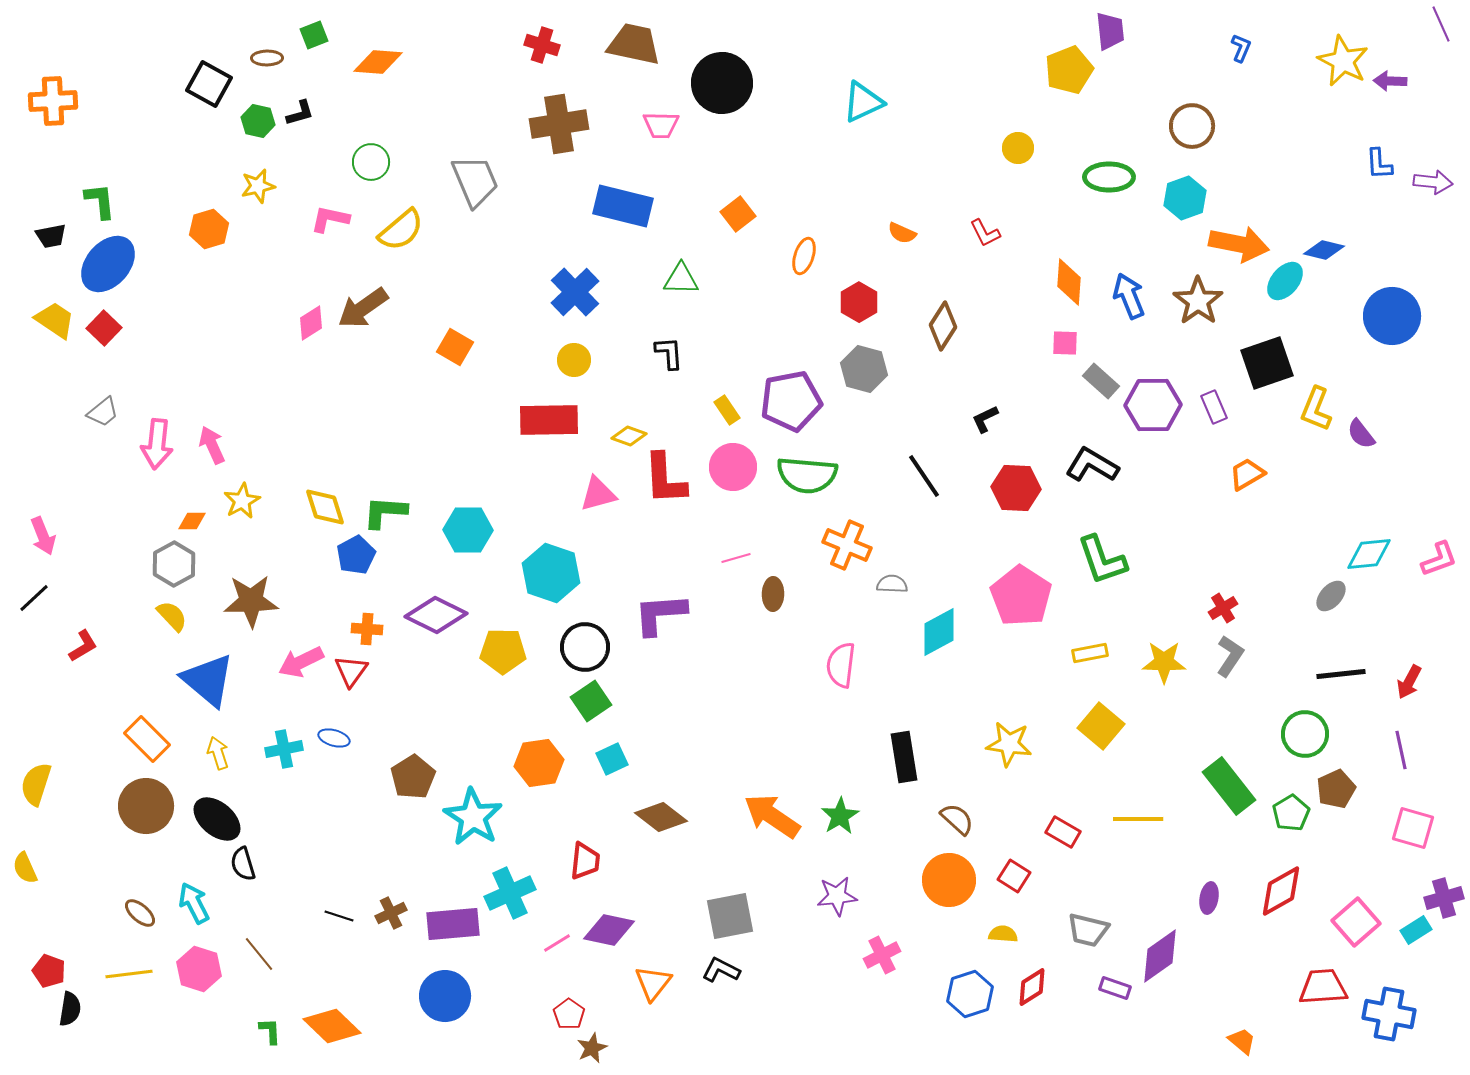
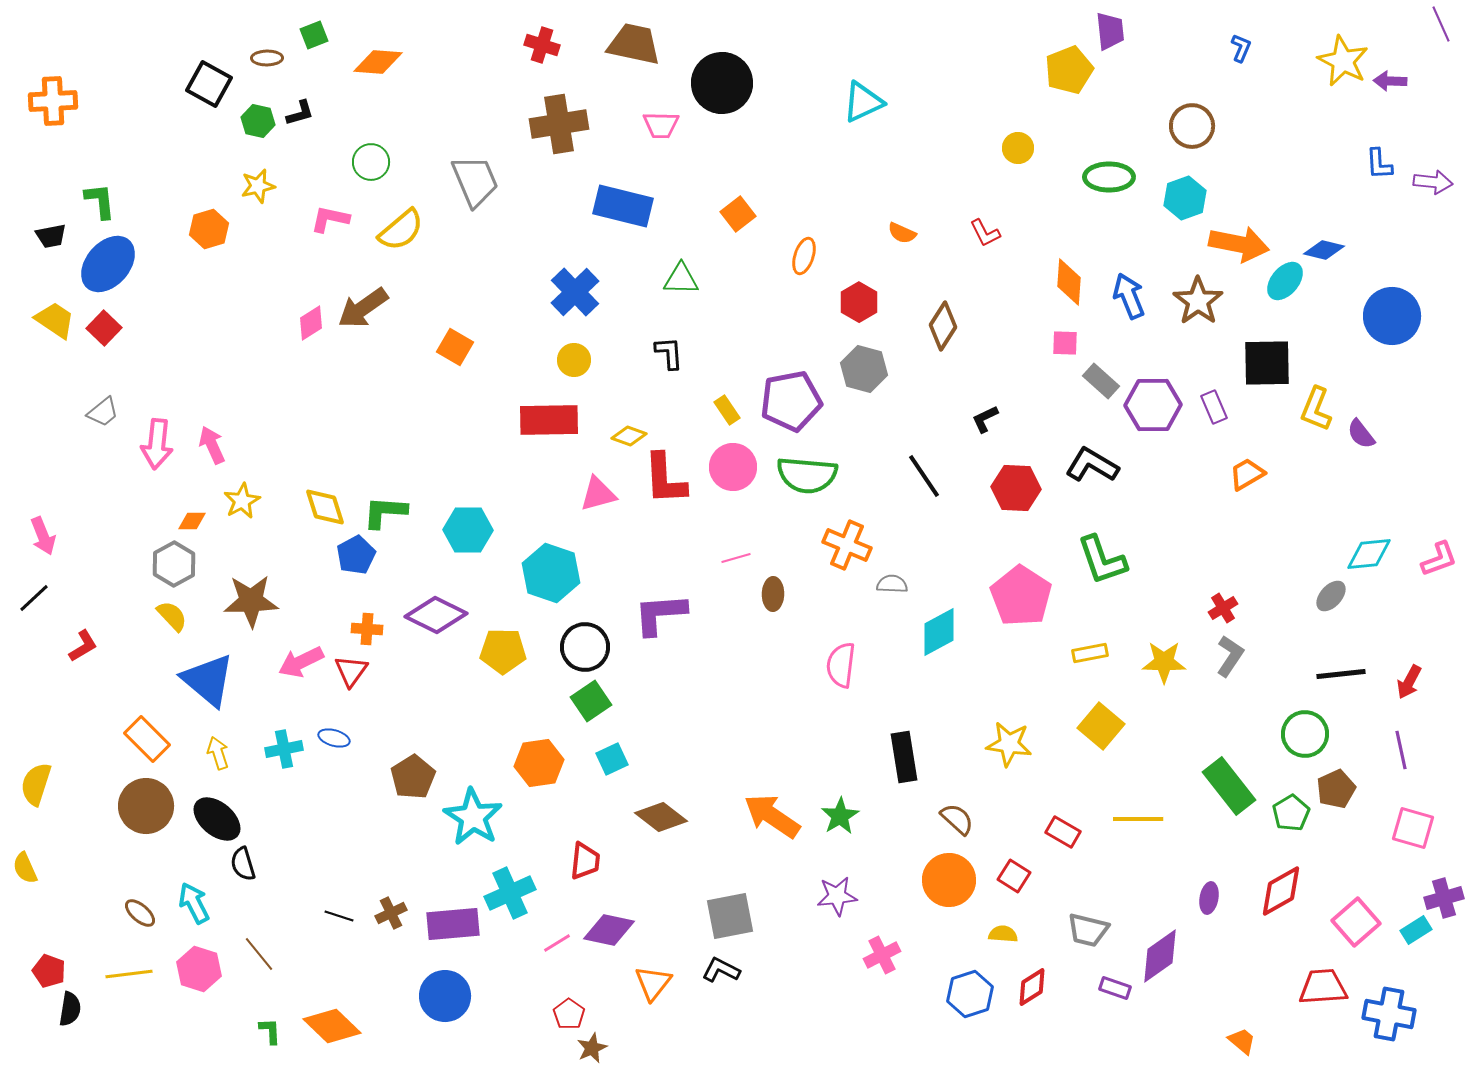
black square at (1267, 363): rotated 18 degrees clockwise
